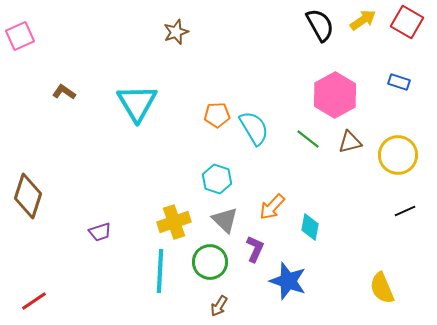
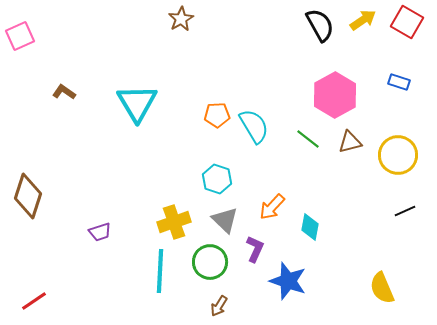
brown star: moved 5 px right, 13 px up; rotated 10 degrees counterclockwise
cyan semicircle: moved 2 px up
